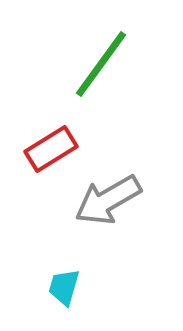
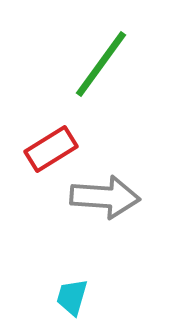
gray arrow: moved 3 px left, 3 px up; rotated 146 degrees counterclockwise
cyan trapezoid: moved 8 px right, 10 px down
